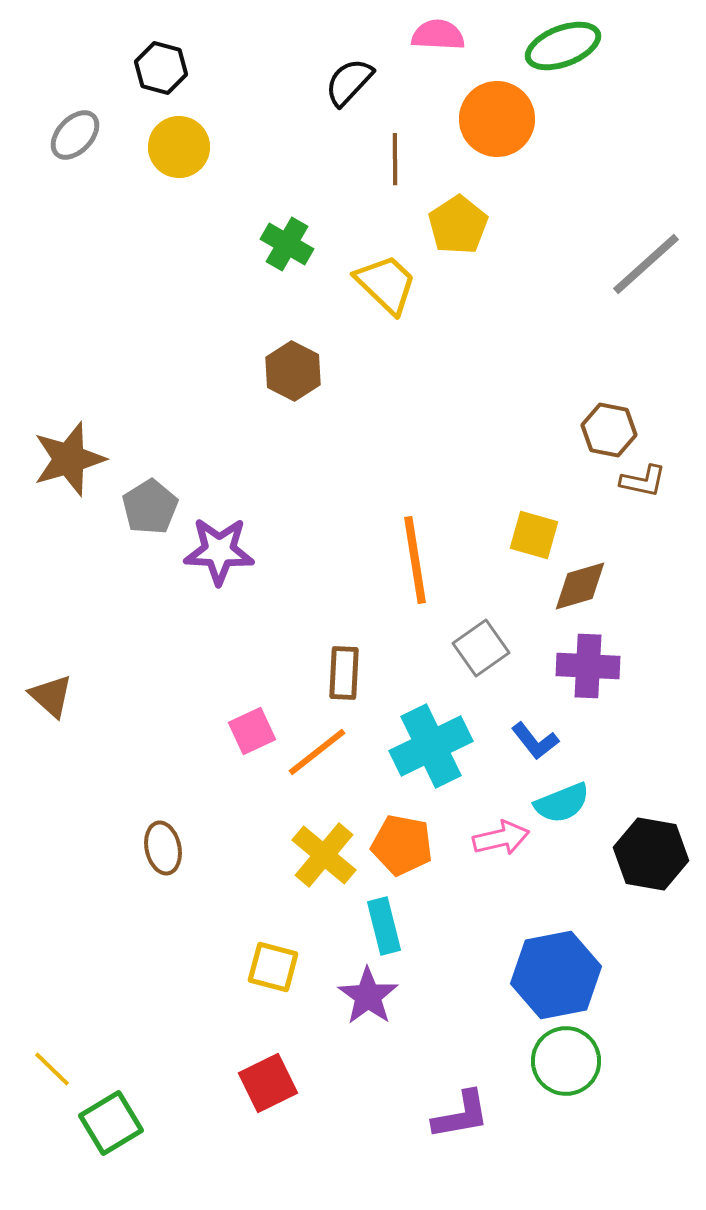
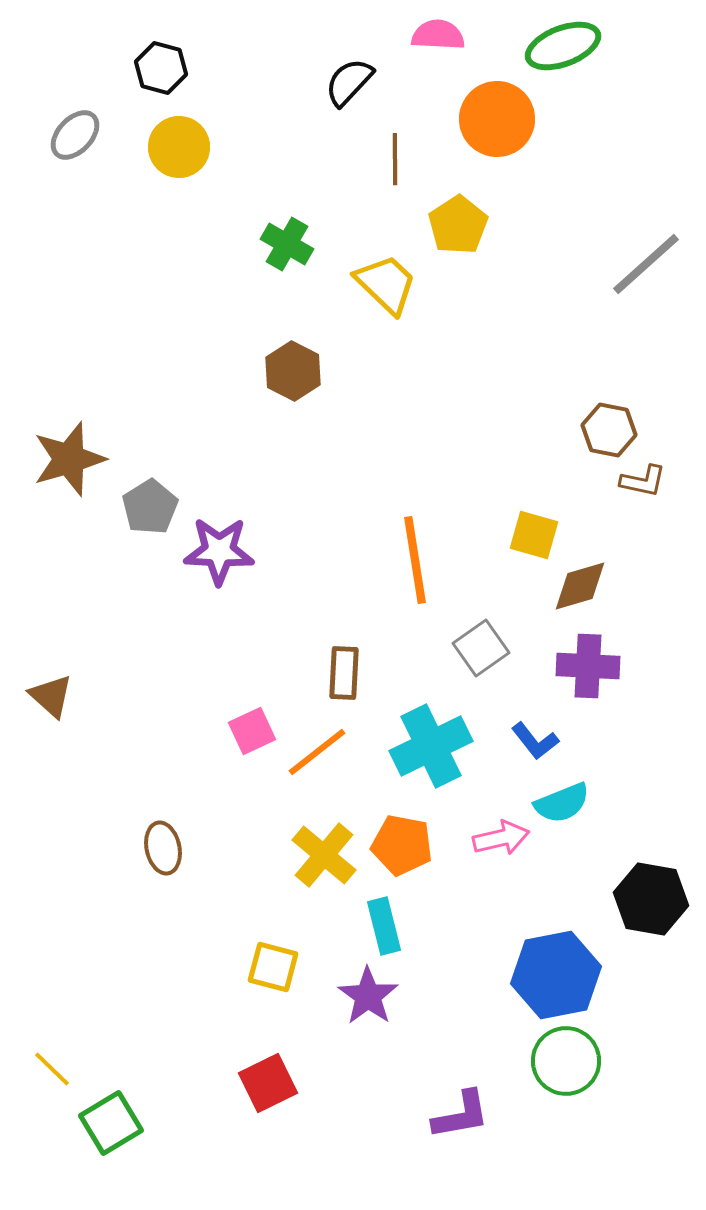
black hexagon at (651, 854): moved 45 px down
